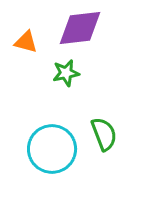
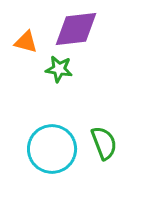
purple diamond: moved 4 px left, 1 px down
green star: moved 7 px left, 4 px up; rotated 20 degrees clockwise
green semicircle: moved 9 px down
